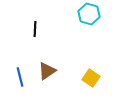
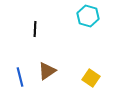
cyan hexagon: moved 1 px left, 2 px down
